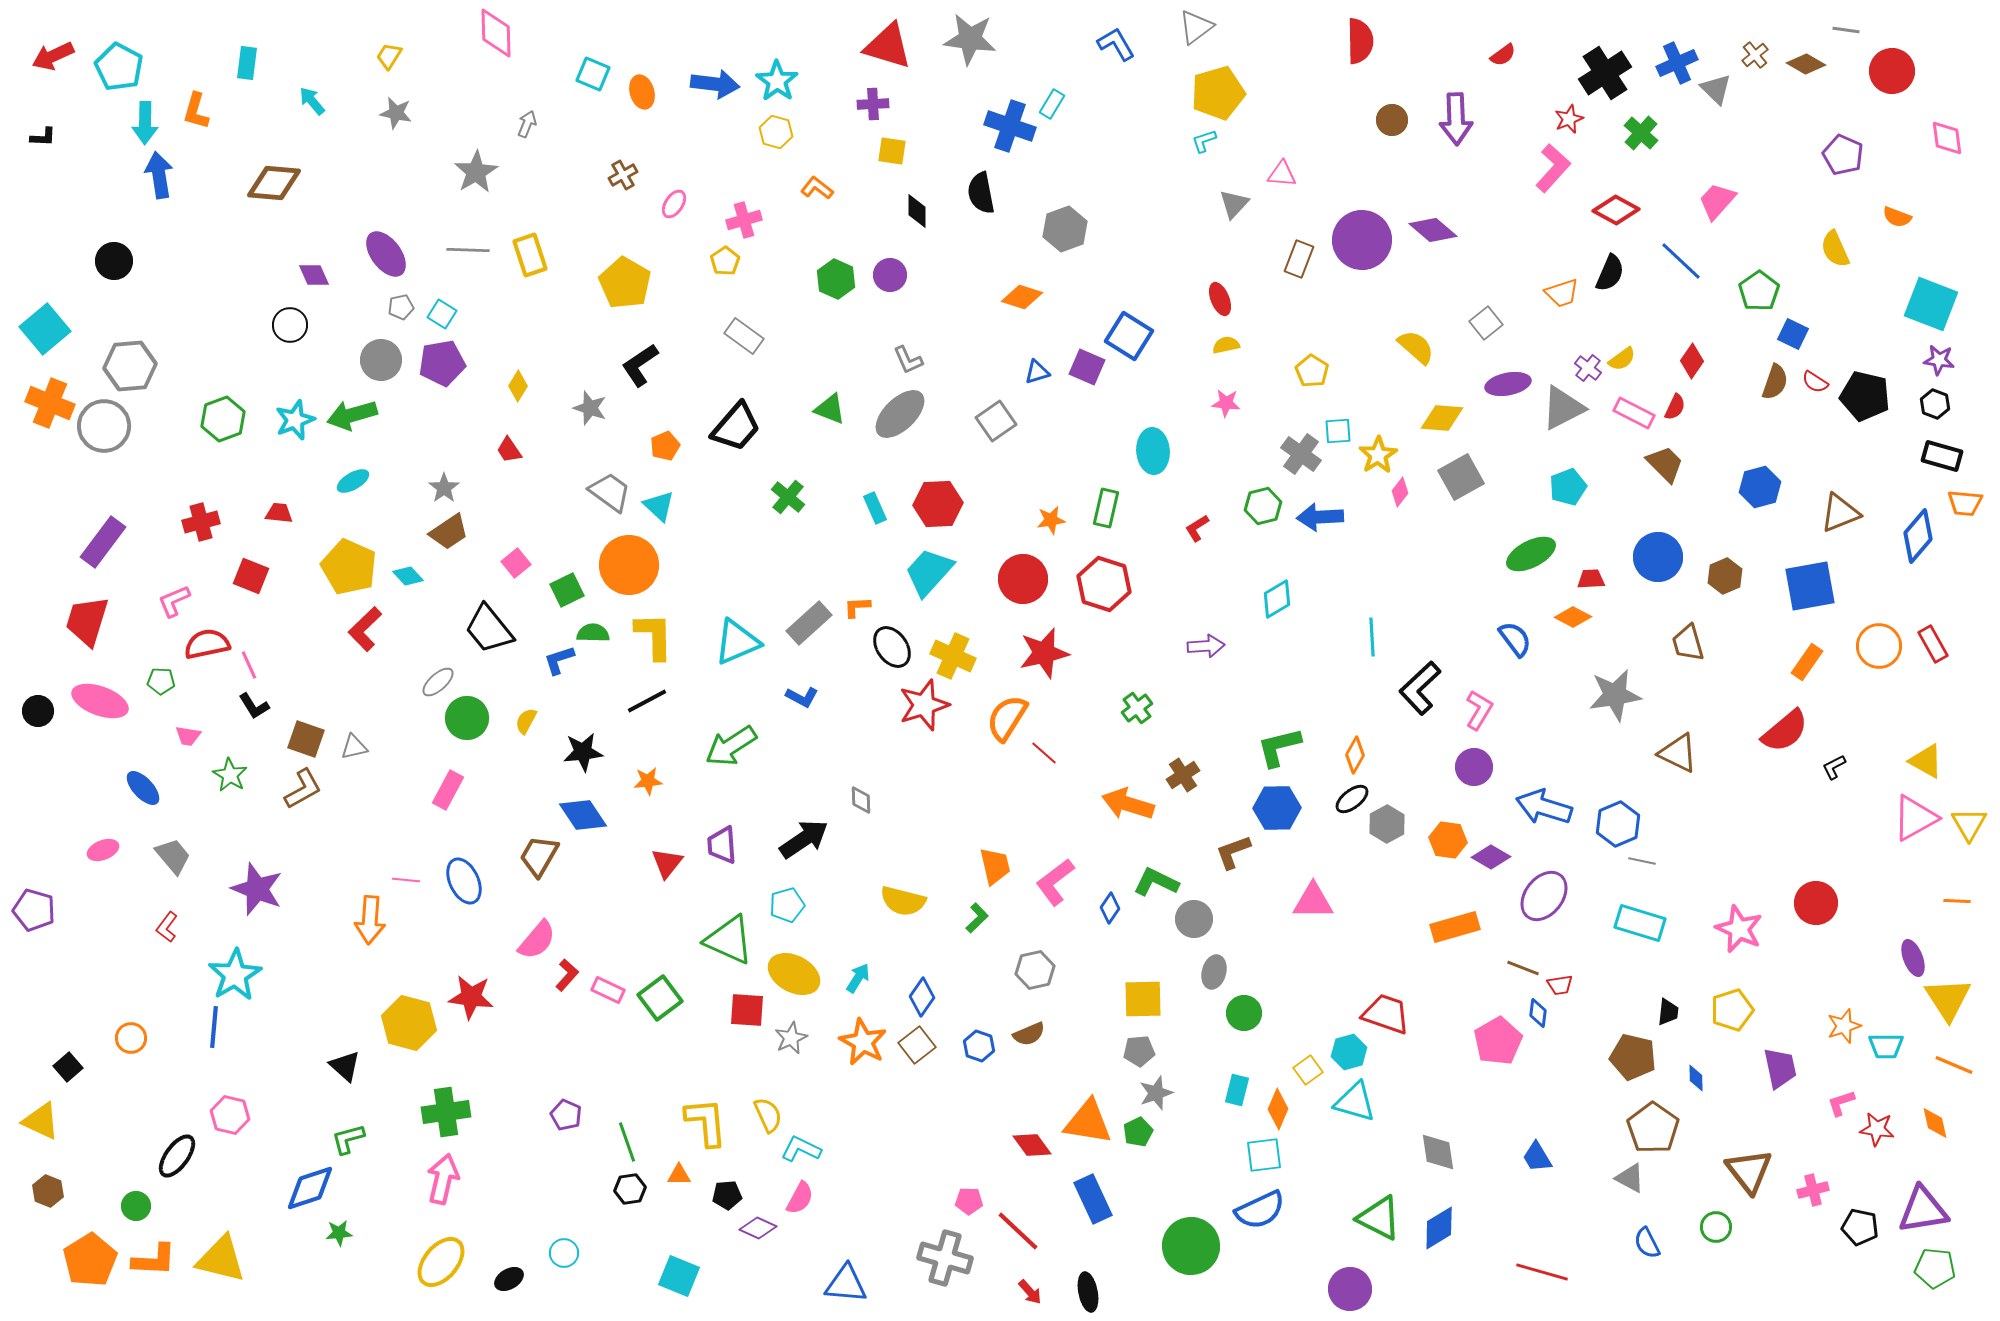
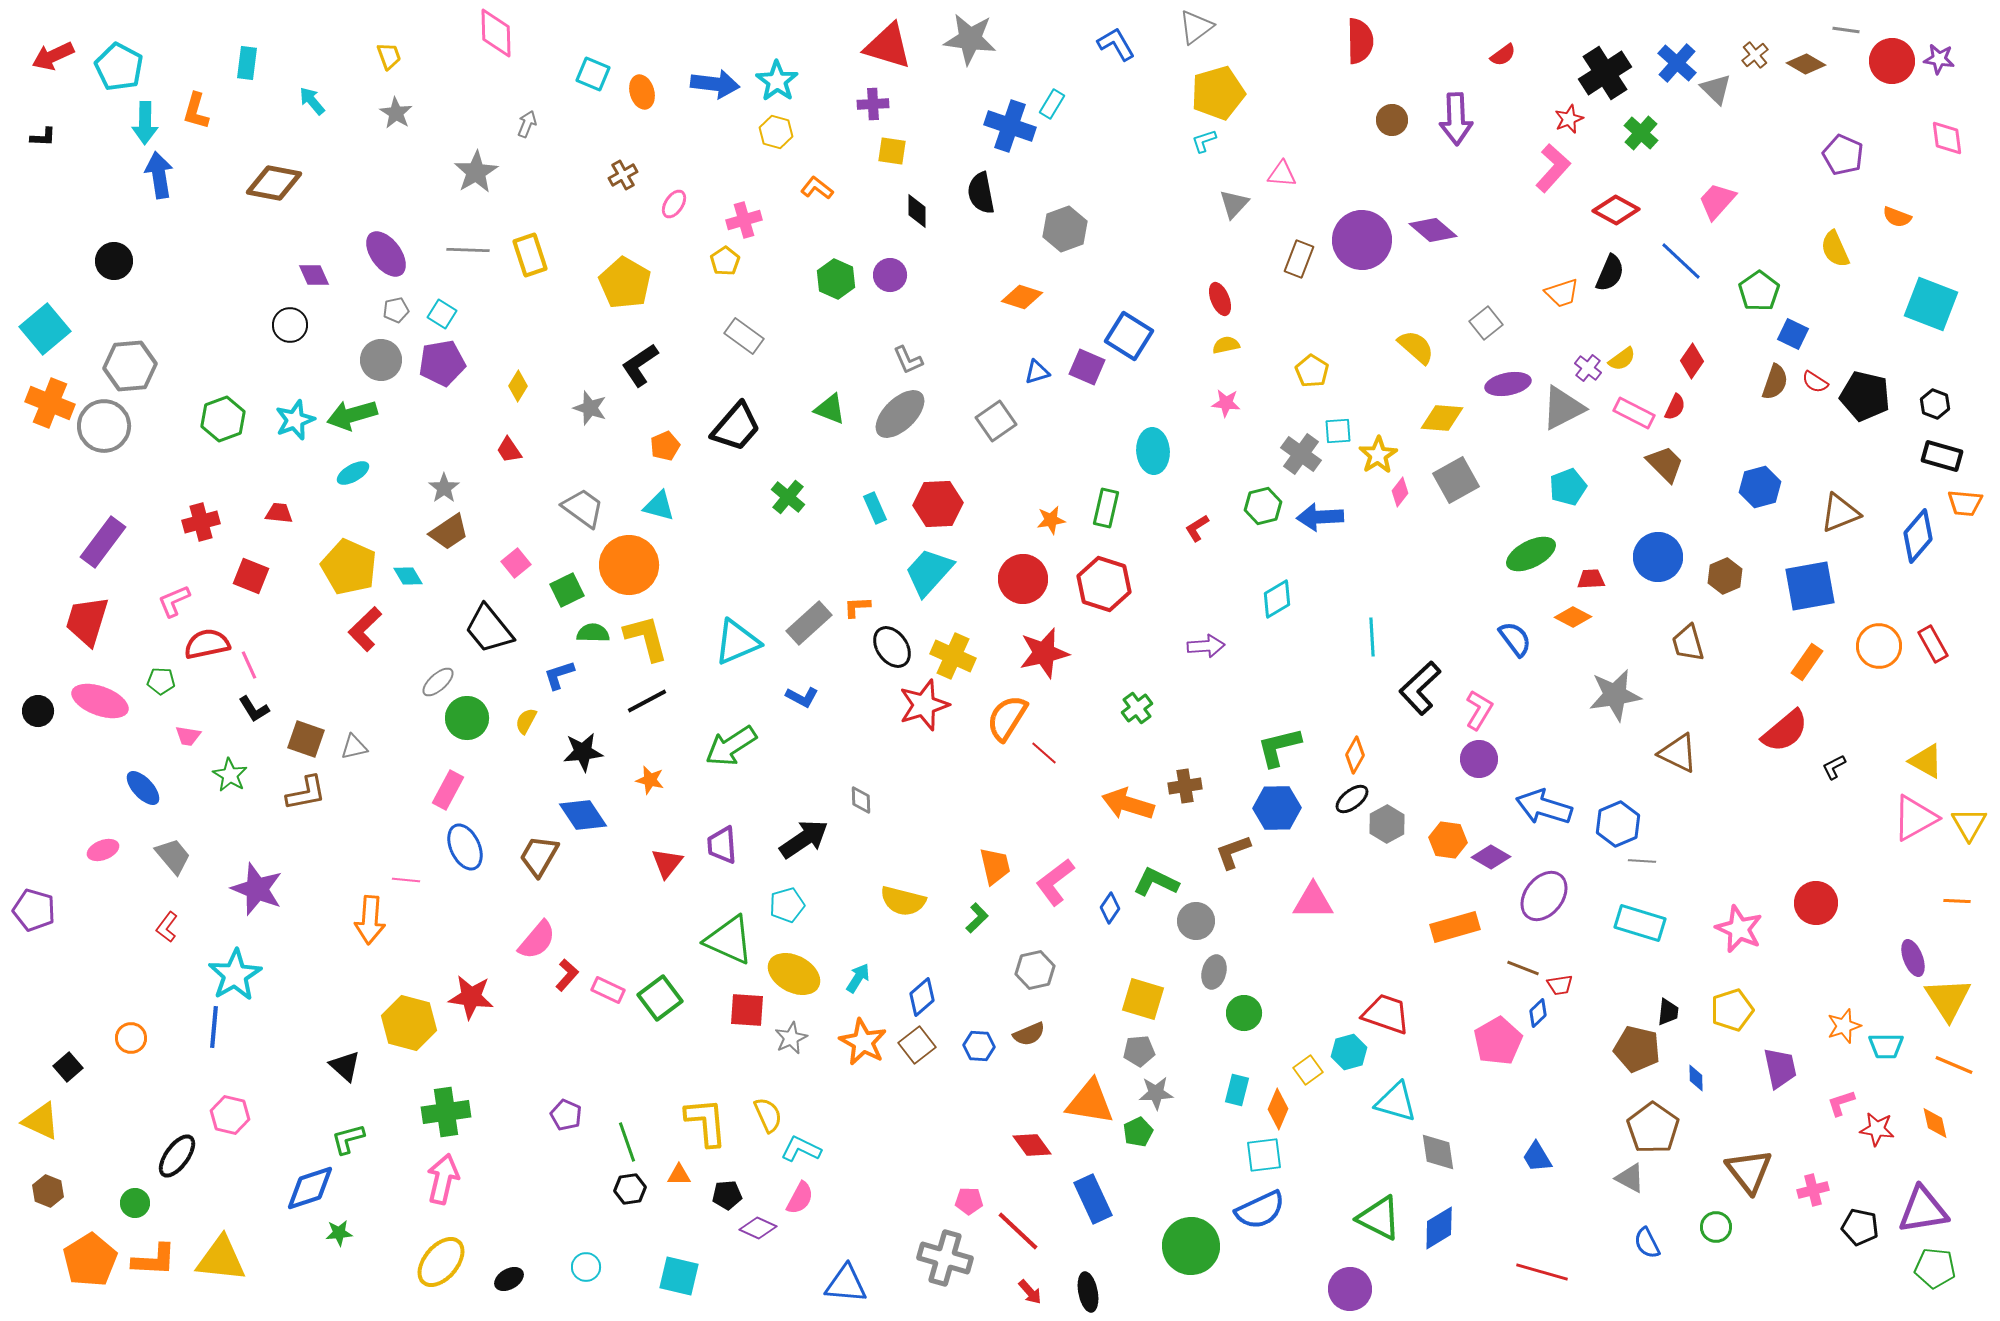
yellow trapezoid at (389, 56): rotated 128 degrees clockwise
blue cross at (1677, 63): rotated 24 degrees counterclockwise
red circle at (1892, 71): moved 10 px up
gray star at (396, 113): rotated 20 degrees clockwise
brown diamond at (274, 183): rotated 6 degrees clockwise
gray pentagon at (401, 307): moved 5 px left, 3 px down
purple star at (1939, 360): moved 301 px up
gray square at (1461, 477): moved 5 px left, 3 px down
cyan ellipse at (353, 481): moved 8 px up
gray trapezoid at (610, 492): moved 27 px left, 16 px down
cyan triangle at (659, 506): rotated 28 degrees counterclockwise
cyan diamond at (408, 576): rotated 12 degrees clockwise
yellow L-shape at (654, 636): moved 8 px left, 2 px down; rotated 14 degrees counterclockwise
blue L-shape at (559, 660): moved 15 px down
black L-shape at (254, 706): moved 3 px down
purple circle at (1474, 767): moved 5 px right, 8 px up
brown cross at (1183, 775): moved 2 px right, 11 px down; rotated 24 degrees clockwise
orange star at (648, 781): moved 2 px right, 1 px up; rotated 20 degrees clockwise
brown L-shape at (303, 789): moved 3 px right, 4 px down; rotated 18 degrees clockwise
gray line at (1642, 861): rotated 8 degrees counterclockwise
blue ellipse at (464, 881): moved 1 px right, 34 px up
gray circle at (1194, 919): moved 2 px right, 2 px down
blue diamond at (922, 997): rotated 15 degrees clockwise
yellow square at (1143, 999): rotated 18 degrees clockwise
blue diamond at (1538, 1013): rotated 40 degrees clockwise
blue hexagon at (979, 1046): rotated 16 degrees counterclockwise
brown pentagon at (1633, 1057): moved 4 px right, 8 px up
gray star at (1156, 1093): rotated 16 degrees clockwise
cyan triangle at (1355, 1102): moved 41 px right
orange triangle at (1088, 1122): moved 2 px right, 20 px up
green circle at (136, 1206): moved 1 px left, 3 px up
cyan circle at (564, 1253): moved 22 px right, 14 px down
yellow triangle at (221, 1259): rotated 8 degrees counterclockwise
cyan square at (679, 1276): rotated 9 degrees counterclockwise
